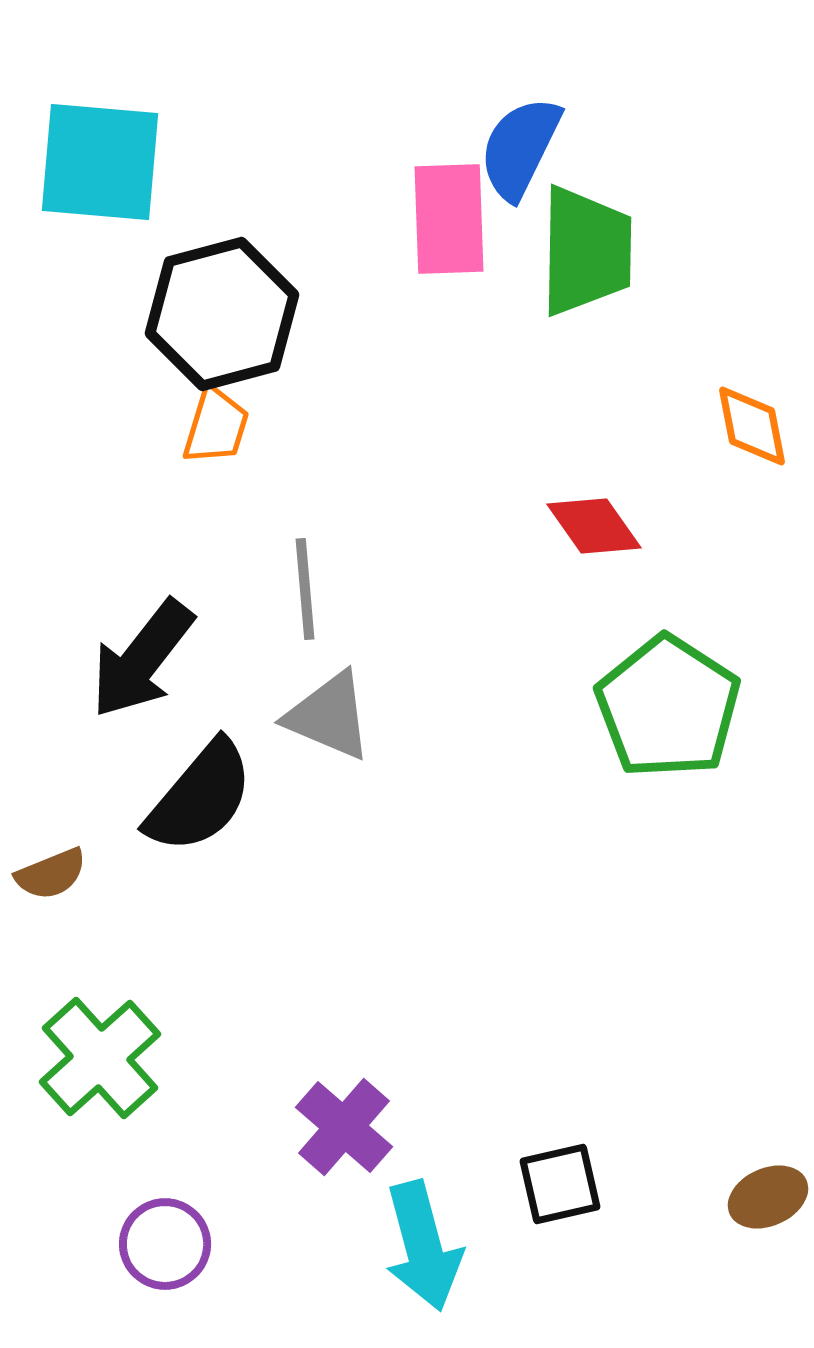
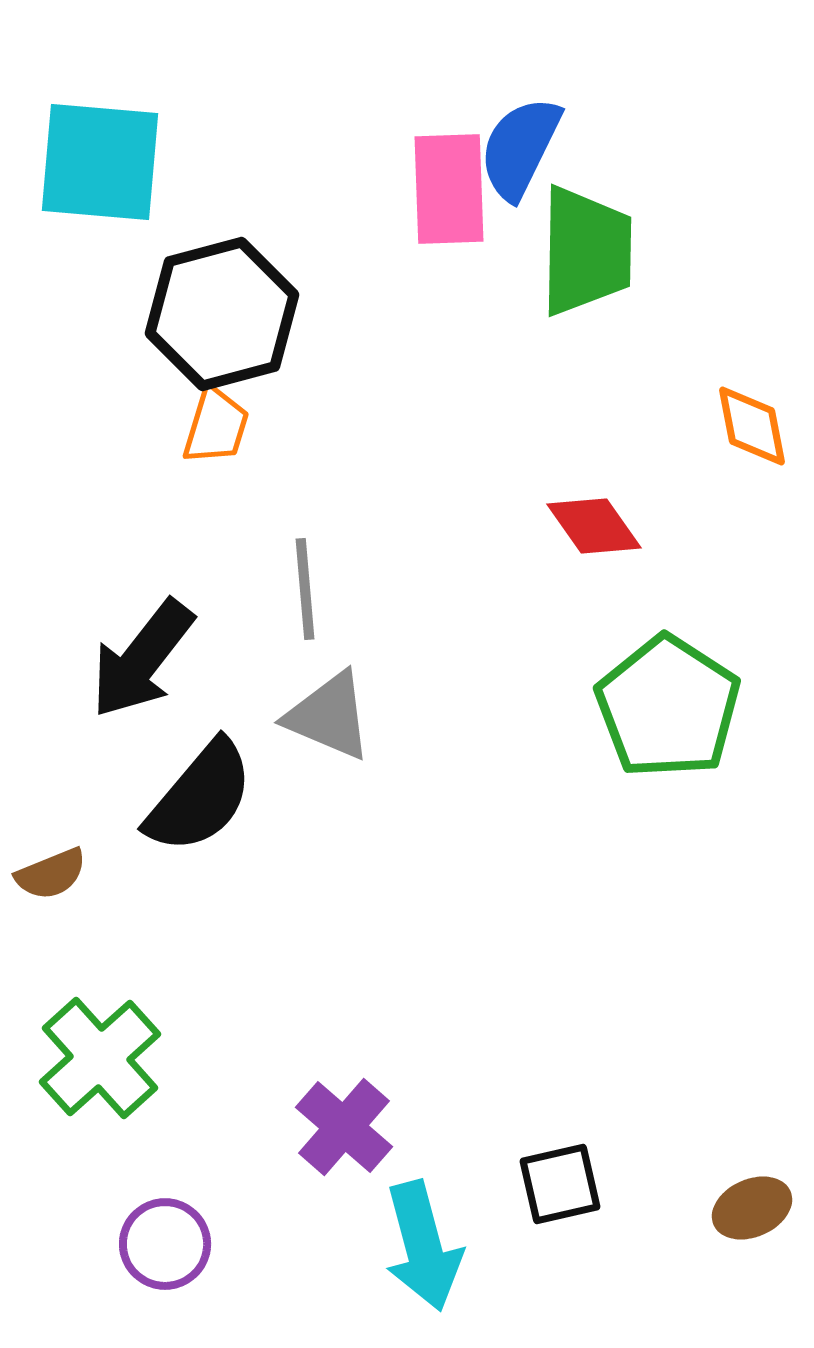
pink rectangle: moved 30 px up
brown ellipse: moved 16 px left, 11 px down
